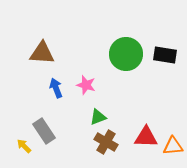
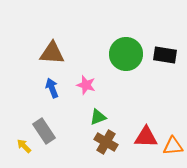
brown triangle: moved 10 px right
blue arrow: moved 4 px left
